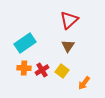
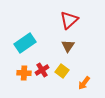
orange cross: moved 5 px down
